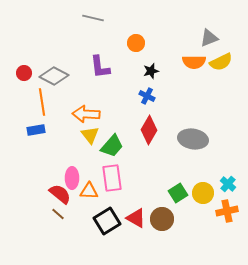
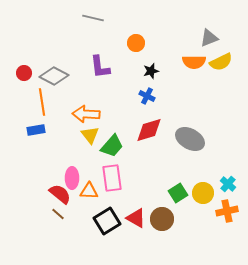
red diamond: rotated 44 degrees clockwise
gray ellipse: moved 3 px left; rotated 20 degrees clockwise
